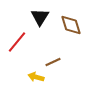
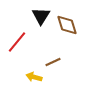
black triangle: moved 1 px right, 1 px up
brown diamond: moved 4 px left
yellow arrow: moved 2 px left
